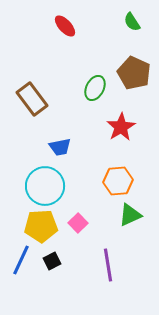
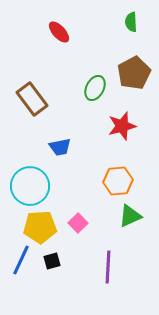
green semicircle: moved 1 px left; rotated 30 degrees clockwise
red ellipse: moved 6 px left, 6 px down
brown pentagon: rotated 20 degrees clockwise
red star: moved 1 px right, 1 px up; rotated 16 degrees clockwise
cyan circle: moved 15 px left
green triangle: moved 1 px down
yellow pentagon: moved 1 px left, 1 px down
black square: rotated 12 degrees clockwise
purple line: moved 2 px down; rotated 12 degrees clockwise
